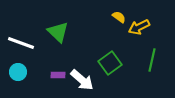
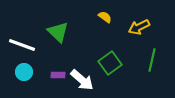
yellow semicircle: moved 14 px left
white line: moved 1 px right, 2 px down
cyan circle: moved 6 px right
